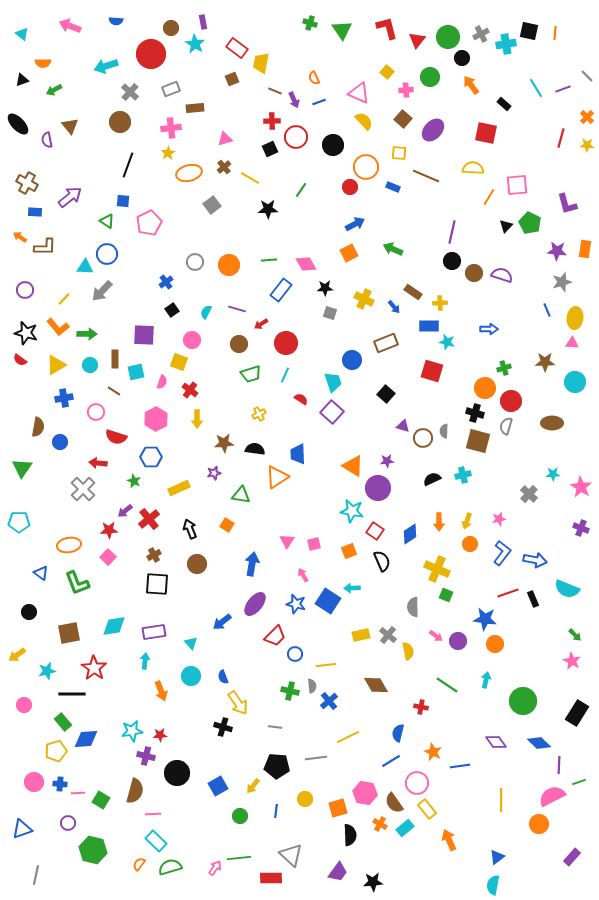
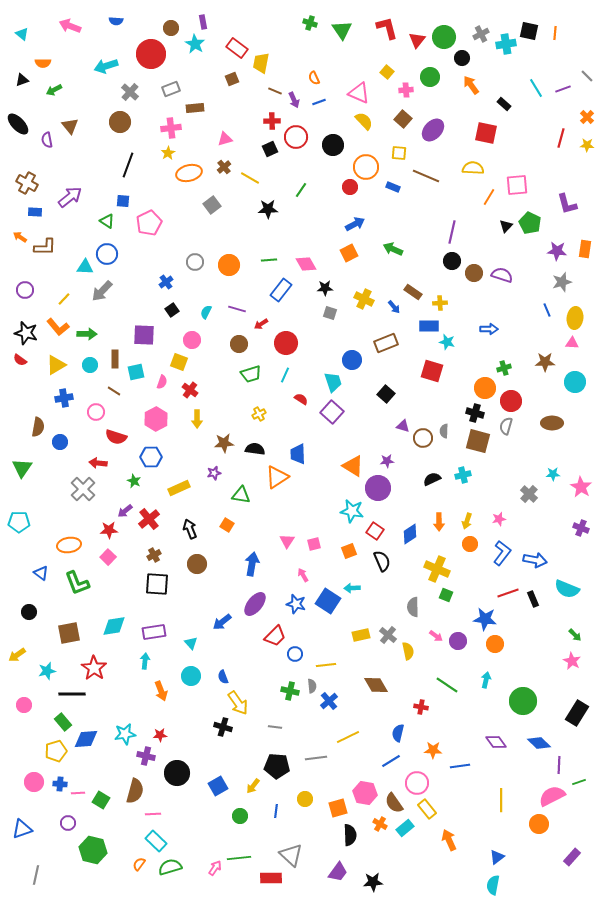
green circle at (448, 37): moved 4 px left
cyan star at (132, 731): moved 7 px left, 3 px down
orange star at (433, 752): moved 2 px up; rotated 24 degrees counterclockwise
